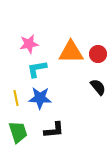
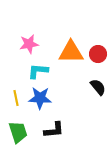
cyan L-shape: moved 1 px right, 2 px down; rotated 15 degrees clockwise
